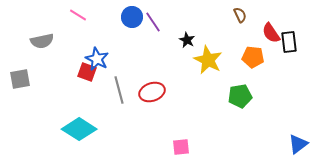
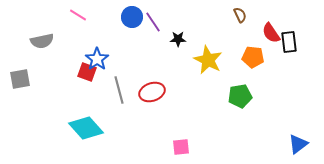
black star: moved 9 px left, 1 px up; rotated 28 degrees counterclockwise
blue star: rotated 10 degrees clockwise
cyan diamond: moved 7 px right, 1 px up; rotated 16 degrees clockwise
